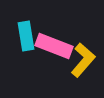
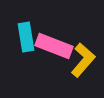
cyan rectangle: moved 1 px down
